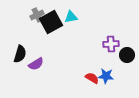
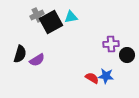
purple semicircle: moved 1 px right, 4 px up
